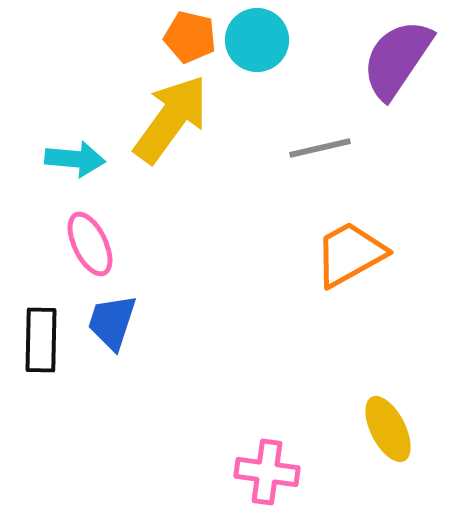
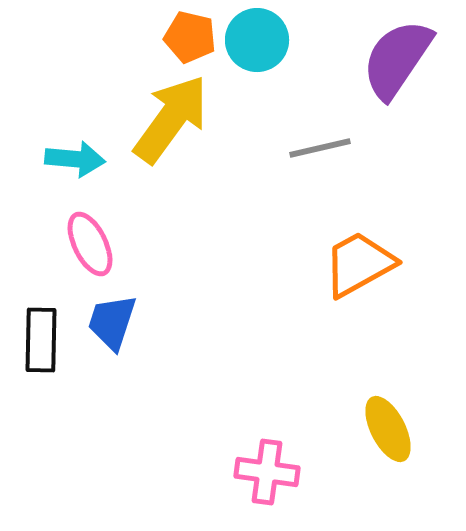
orange trapezoid: moved 9 px right, 10 px down
